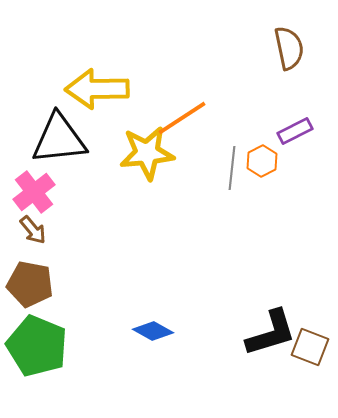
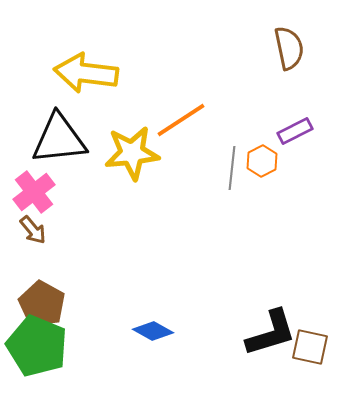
yellow arrow: moved 11 px left, 16 px up; rotated 8 degrees clockwise
orange line: moved 1 px left, 2 px down
yellow star: moved 15 px left
brown pentagon: moved 12 px right, 20 px down; rotated 18 degrees clockwise
brown square: rotated 9 degrees counterclockwise
